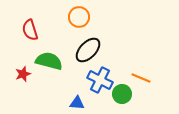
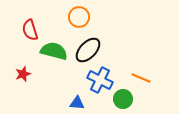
green semicircle: moved 5 px right, 10 px up
green circle: moved 1 px right, 5 px down
